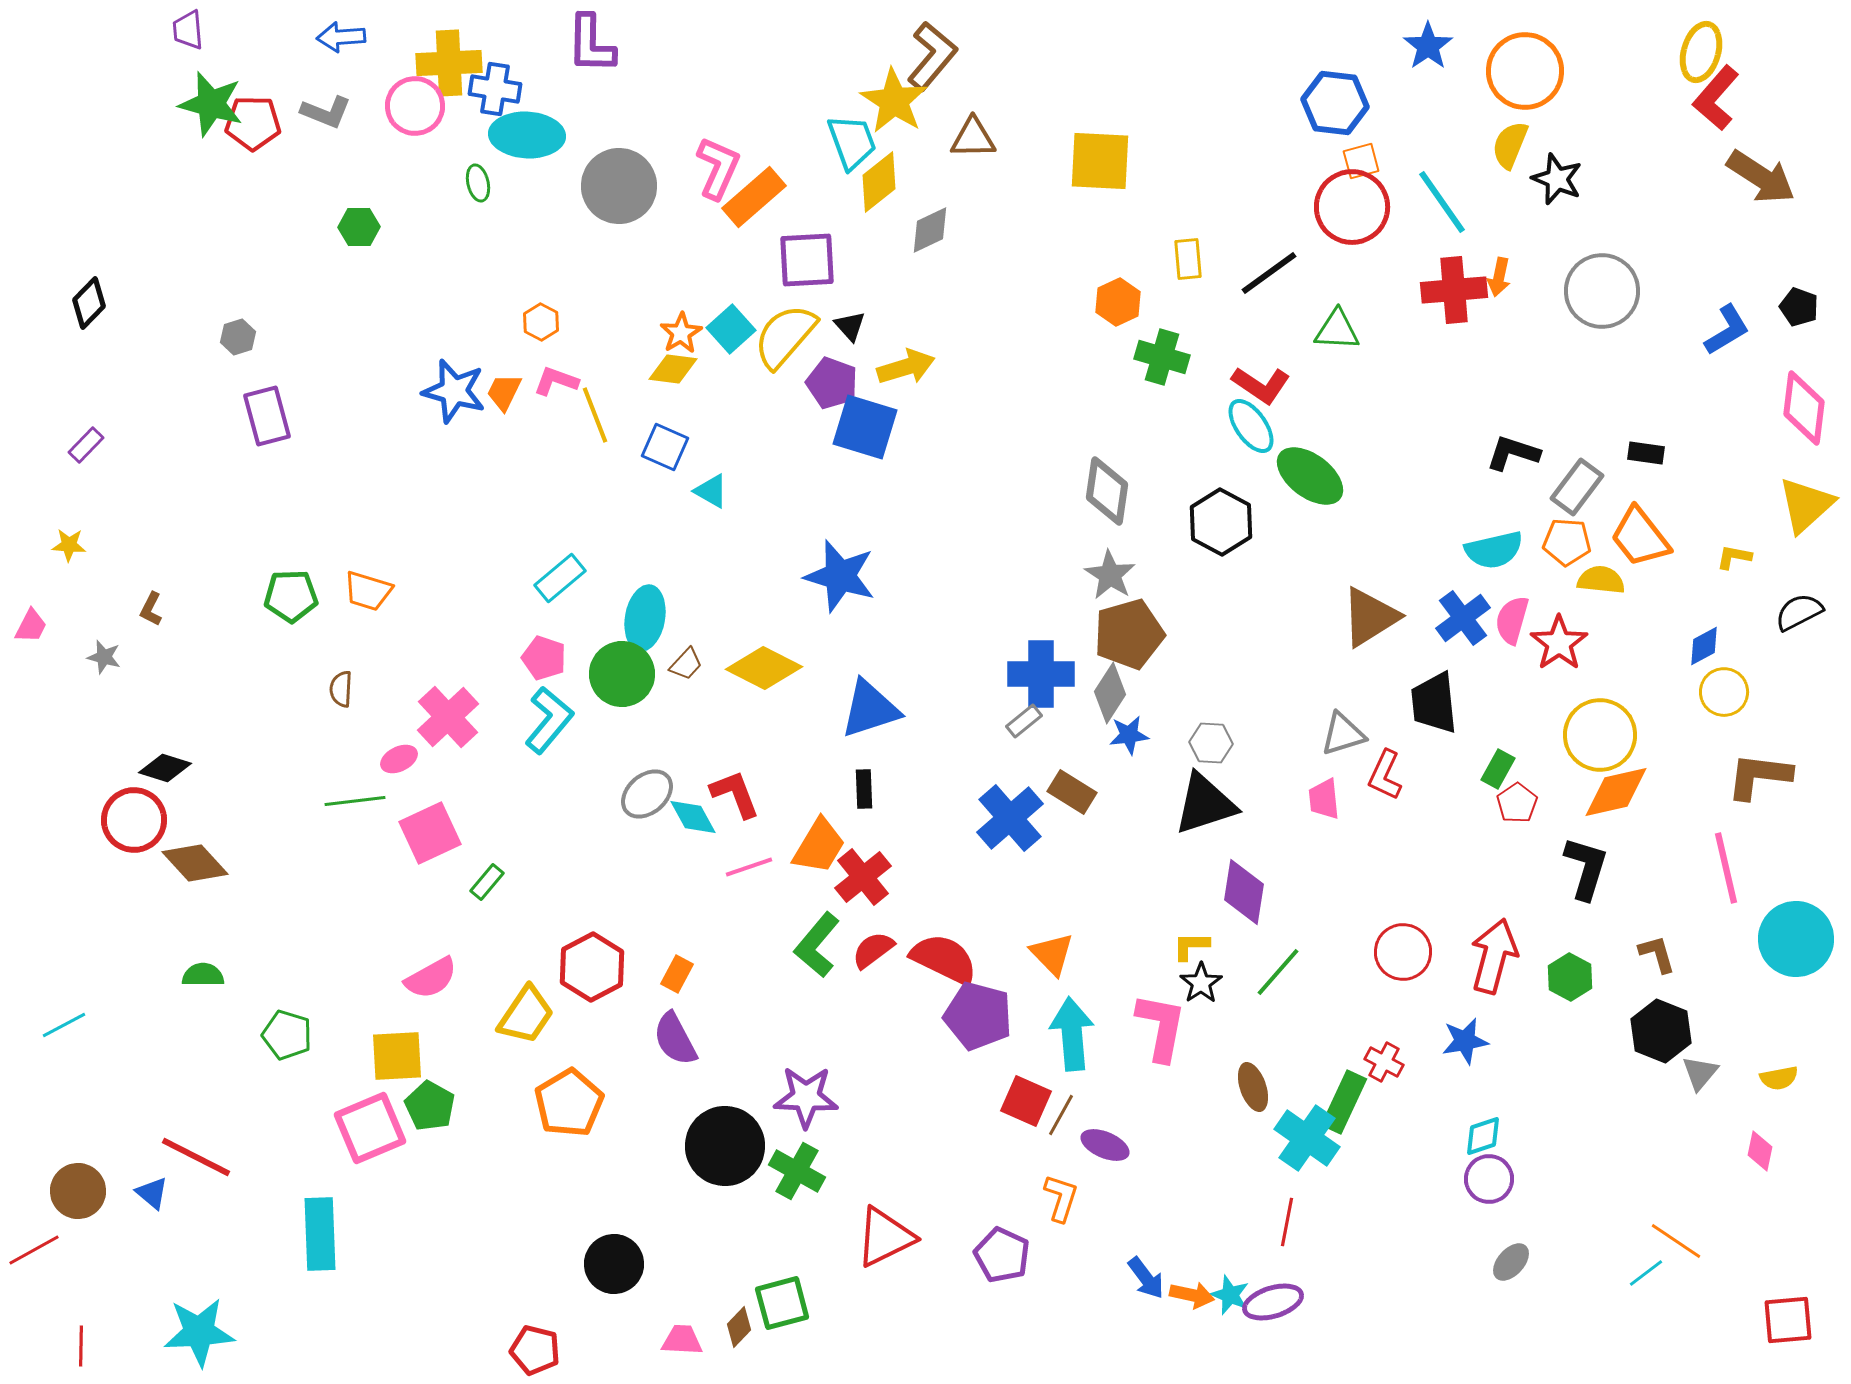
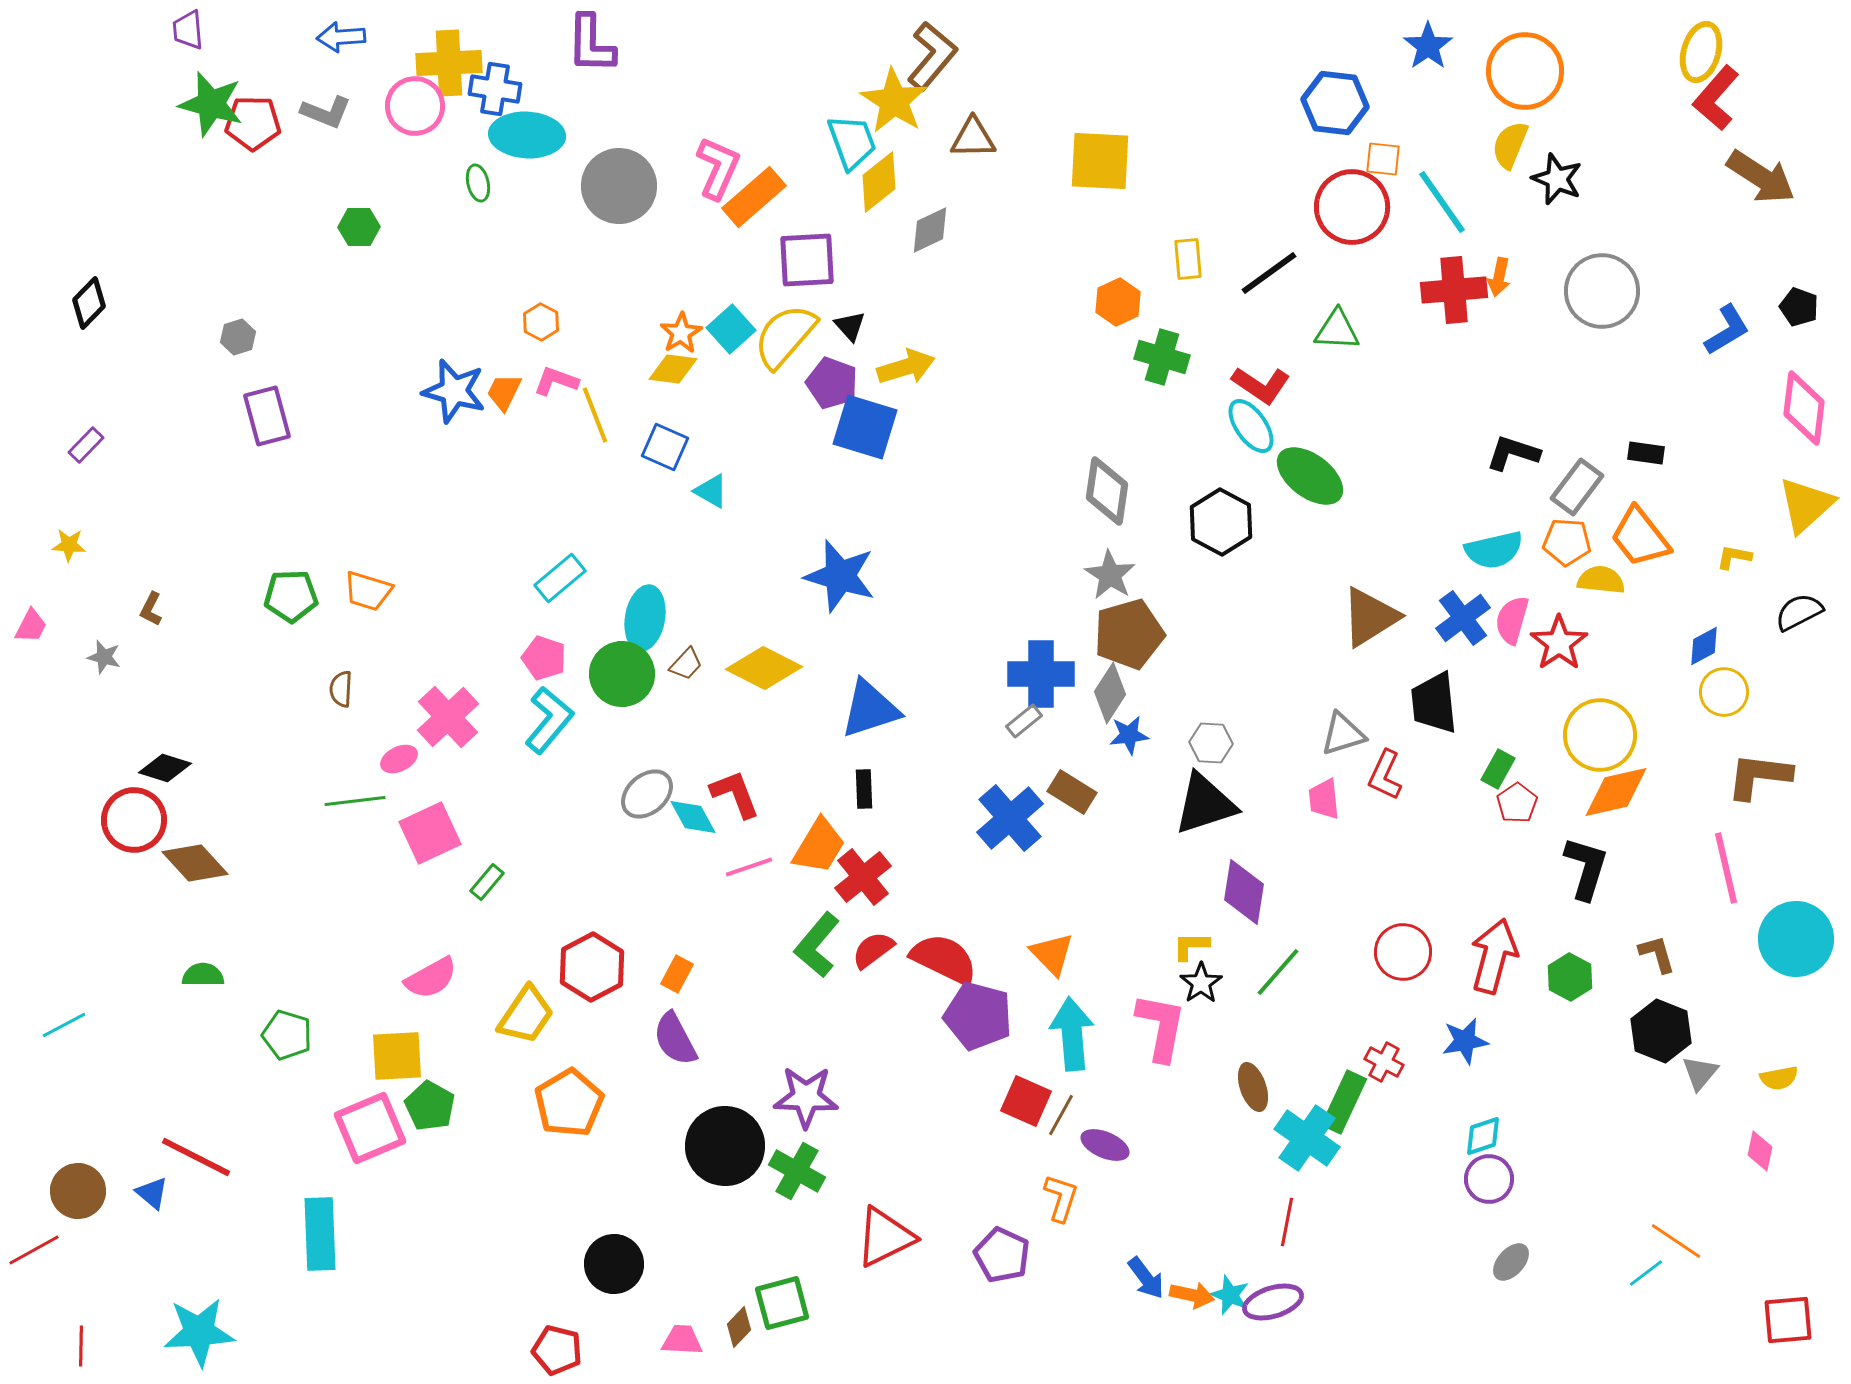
orange square at (1361, 161): moved 22 px right, 2 px up; rotated 21 degrees clockwise
red pentagon at (535, 1350): moved 22 px right
